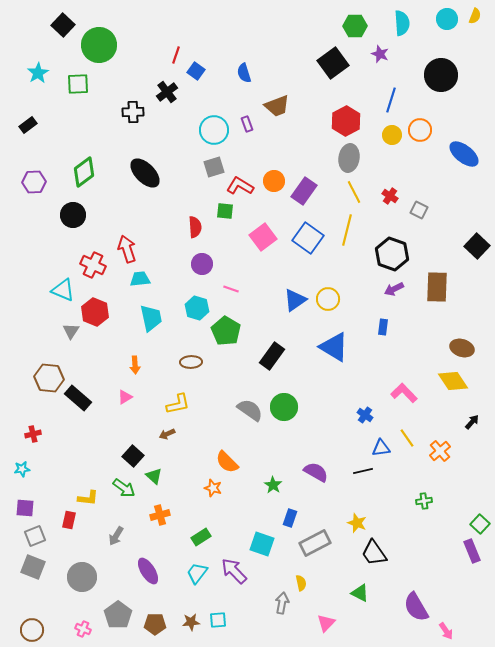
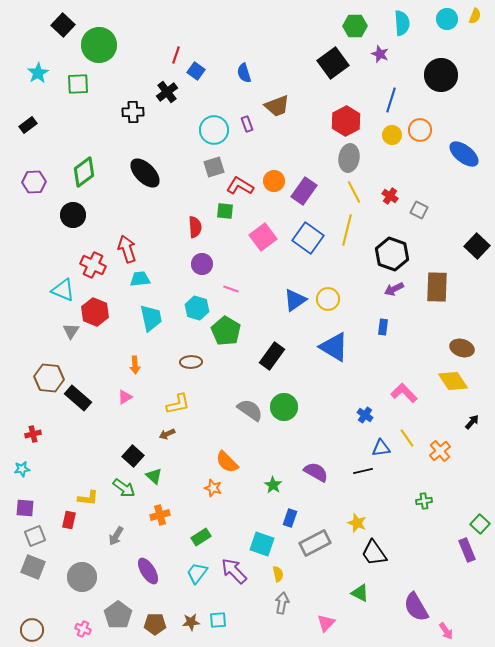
purple rectangle at (472, 551): moved 5 px left, 1 px up
yellow semicircle at (301, 583): moved 23 px left, 9 px up
